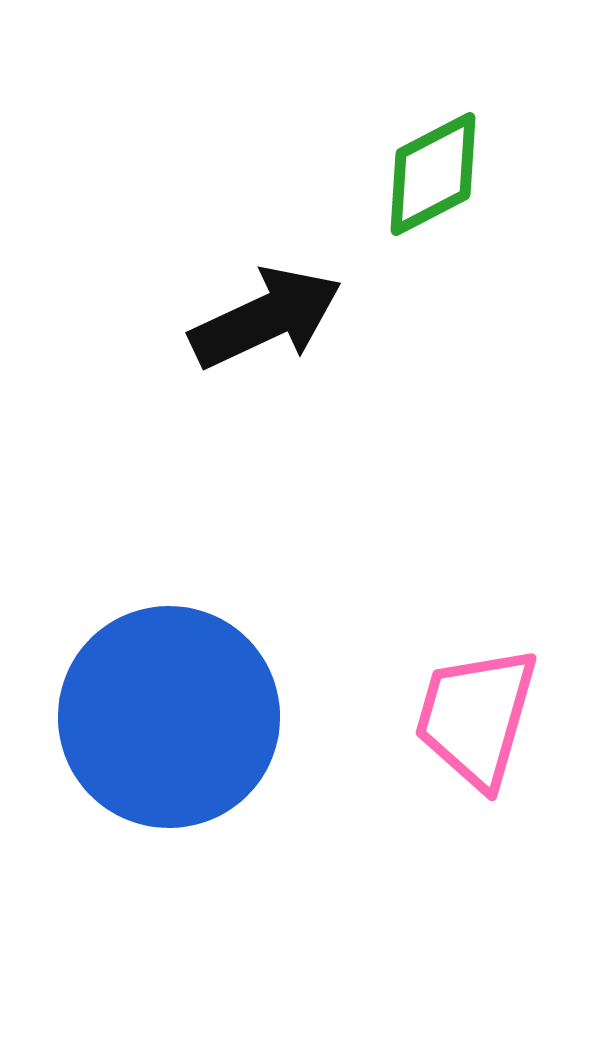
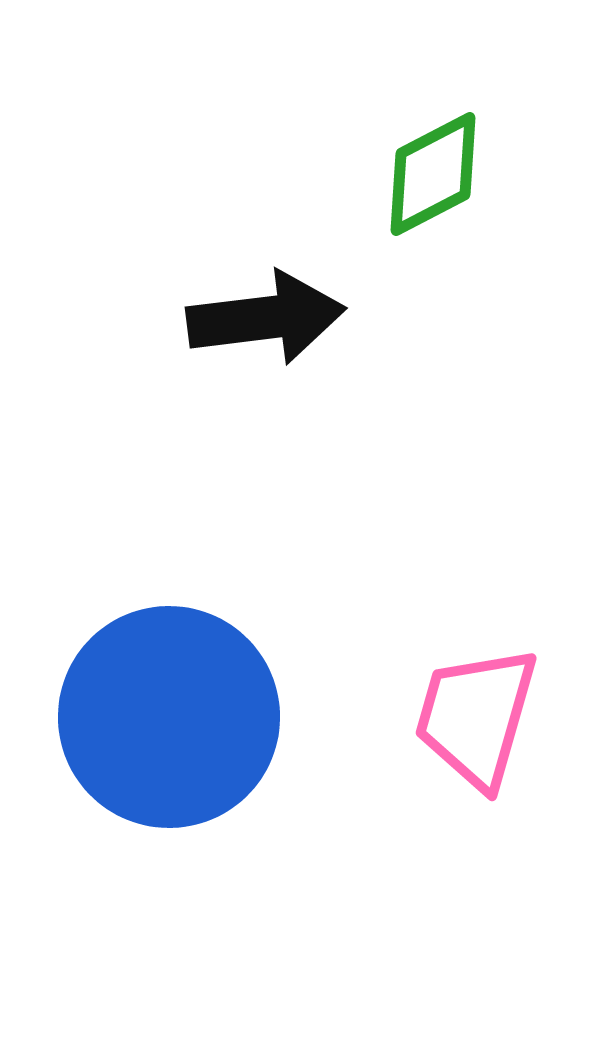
black arrow: rotated 18 degrees clockwise
